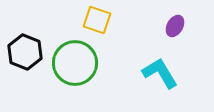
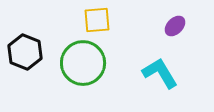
yellow square: rotated 24 degrees counterclockwise
purple ellipse: rotated 15 degrees clockwise
green circle: moved 8 px right
